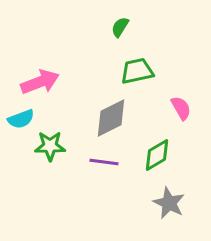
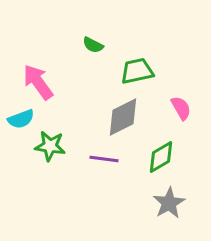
green semicircle: moved 27 px left, 18 px down; rotated 95 degrees counterclockwise
pink arrow: moved 2 px left; rotated 105 degrees counterclockwise
gray diamond: moved 12 px right, 1 px up
green star: rotated 8 degrees clockwise
green diamond: moved 4 px right, 2 px down
purple line: moved 3 px up
gray star: rotated 16 degrees clockwise
